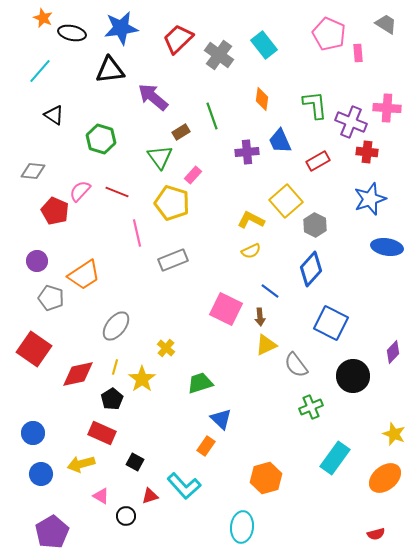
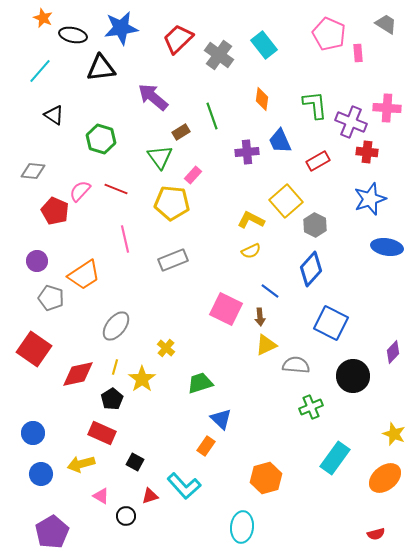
black ellipse at (72, 33): moved 1 px right, 2 px down
black triangle at (110, 70): moved 9 px left, 2 px up
red line at (117, 192): moved 1 px left, 3 px up
yellow pentagon at (172, 203): rotated 12 degrees counterclockwise
pink line at (137, 233): moved 12 px left, 6 px down
gray semicircle at (296, 365): rotated 132 degrees clockwise
